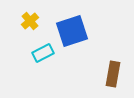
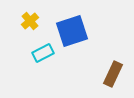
brown rectangle: rotated 15 degrees clockwise
